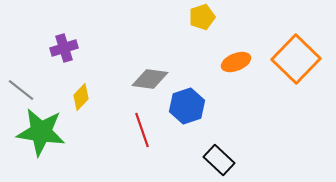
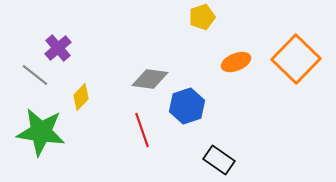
purple cross: moved 6 px left; rotated 24 degrees counterclockwise
gray line: moved 14 px right, 15 px up
black rectangle: rotated 8 degrees counterclockwise
